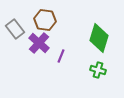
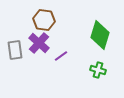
brown hexagon: moved 1 px left
gray rectangle: moved 21 px down; rotated 30 degrees clockwise
green diamond: moved 1 px right, 3 px up
purple line: rotated 32 degrees clockwise
